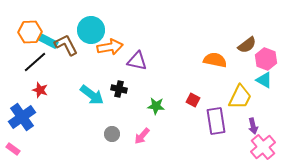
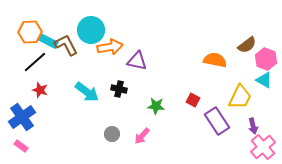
cyan arrow: moved 5 px left, 3 px up
purple rectangle: moved 1 px right; rotated 24 degrees counterclockwise
pink rectangle: moved 8 px right, 3 px up
